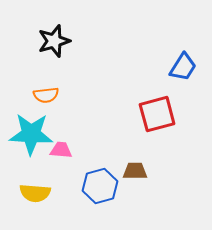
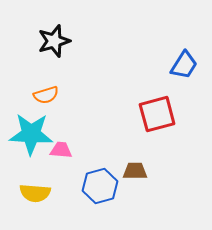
blue trapezoid: moved 1 px right, 2 px up
orange semicircle: rotated 10 degrees counterclockwise
